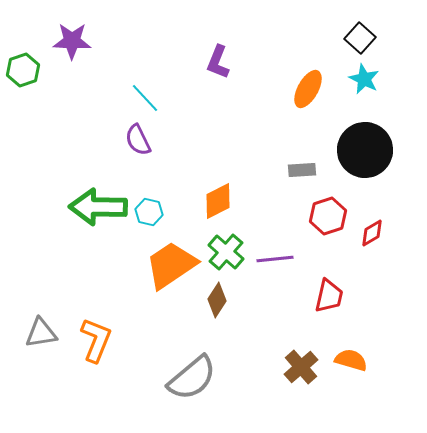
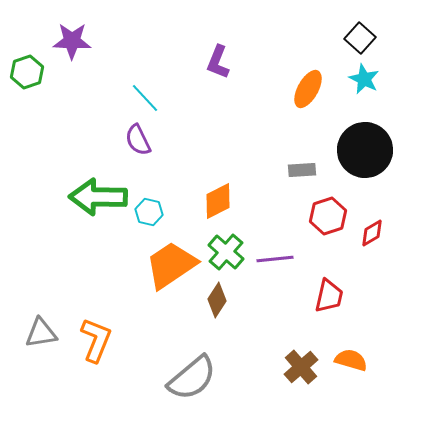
green hexagon: moved 4 px right, 2 px down
green arrow: moved 10 px up
